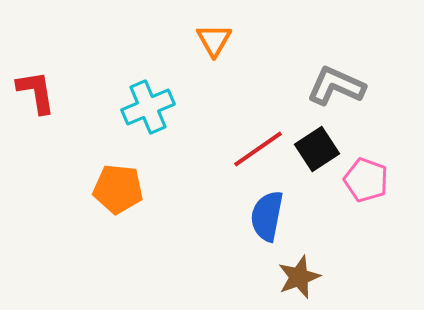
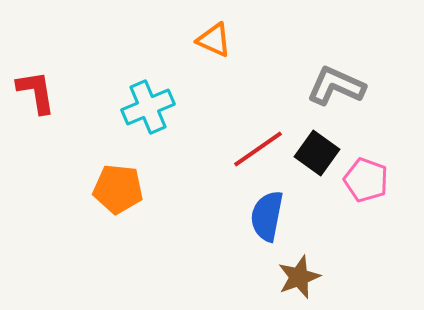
orange triangle: rotated 36 degrees counterclockwise
black square: moved 4 px down; rotated 21 degrees counterclockwise
